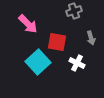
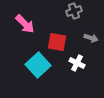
pink arrow: moved 3 px left
gray arrow: rotated 56 degrees counterclockwise
cyan square: moved 3 px down
